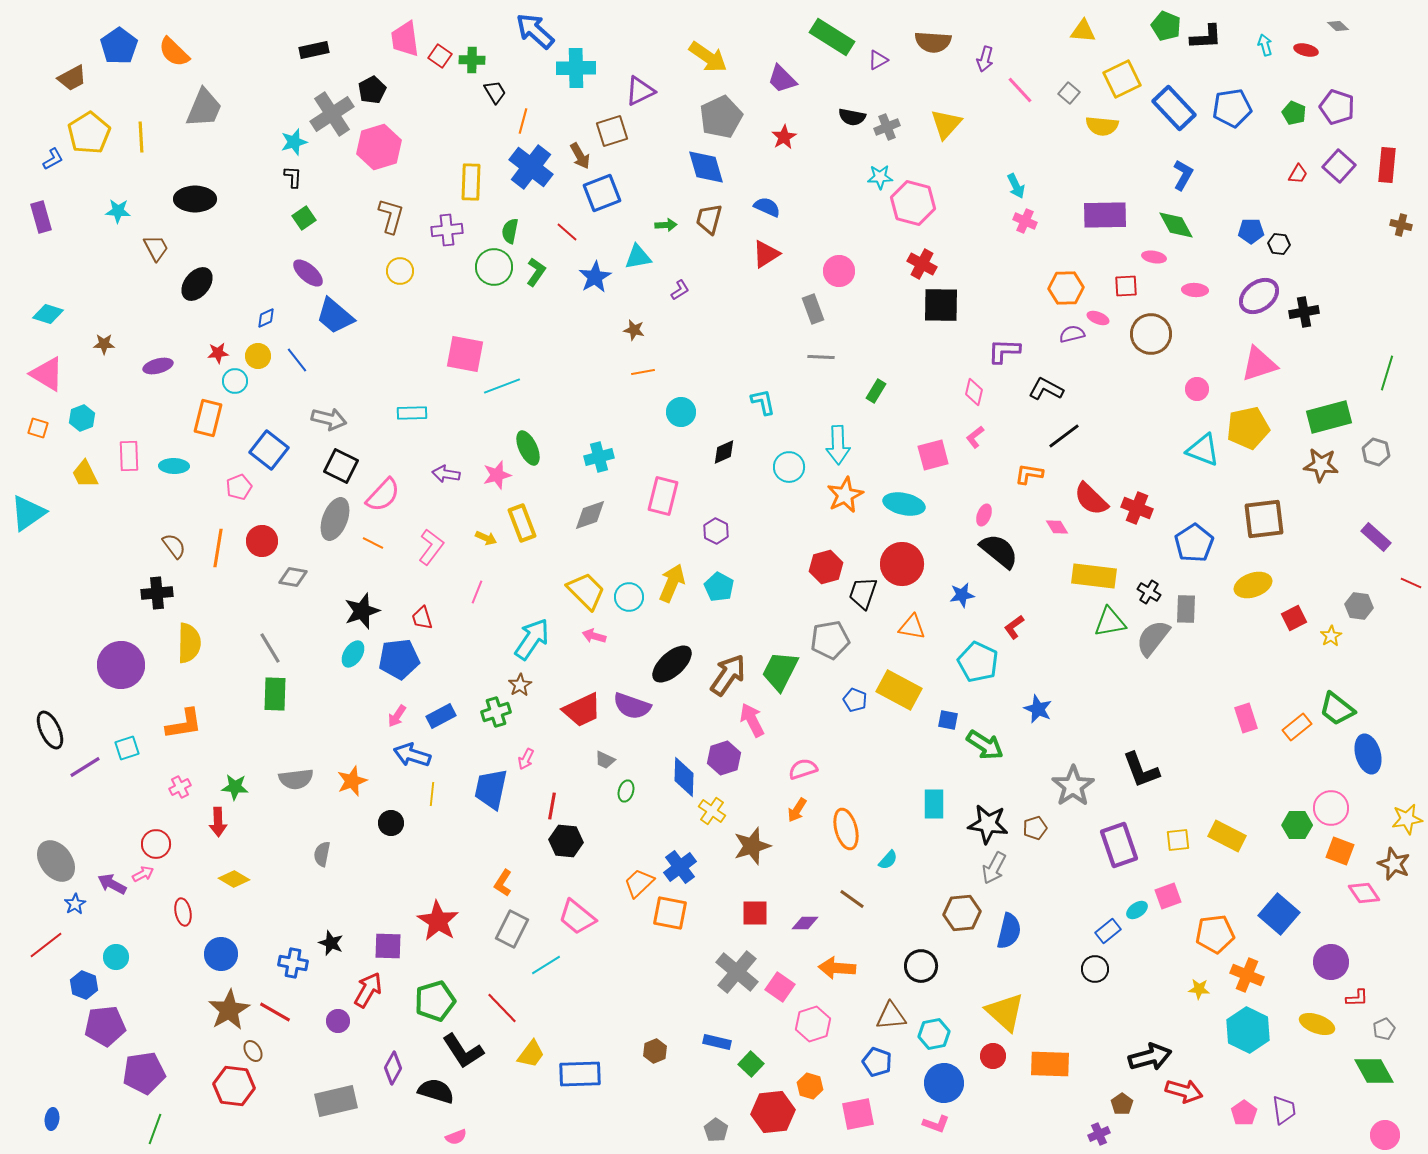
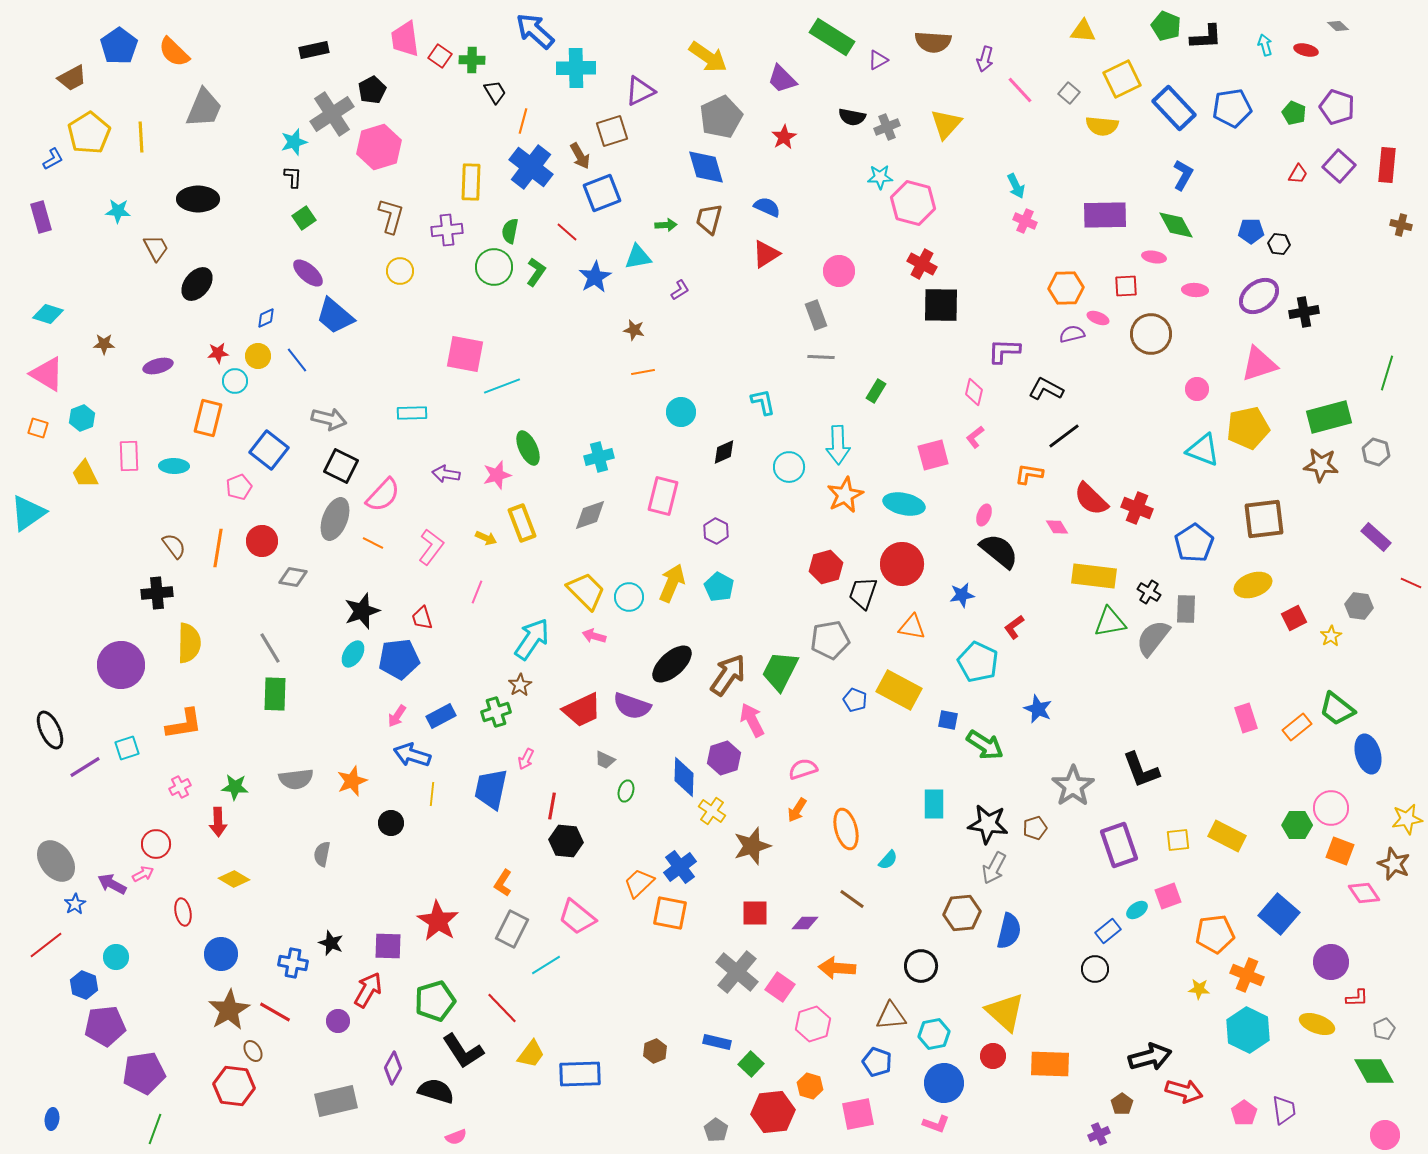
black ellipse at (195, 199): moved 3 px right
gray rectangle at (813, 309): moved 3 px right, 6 px down
